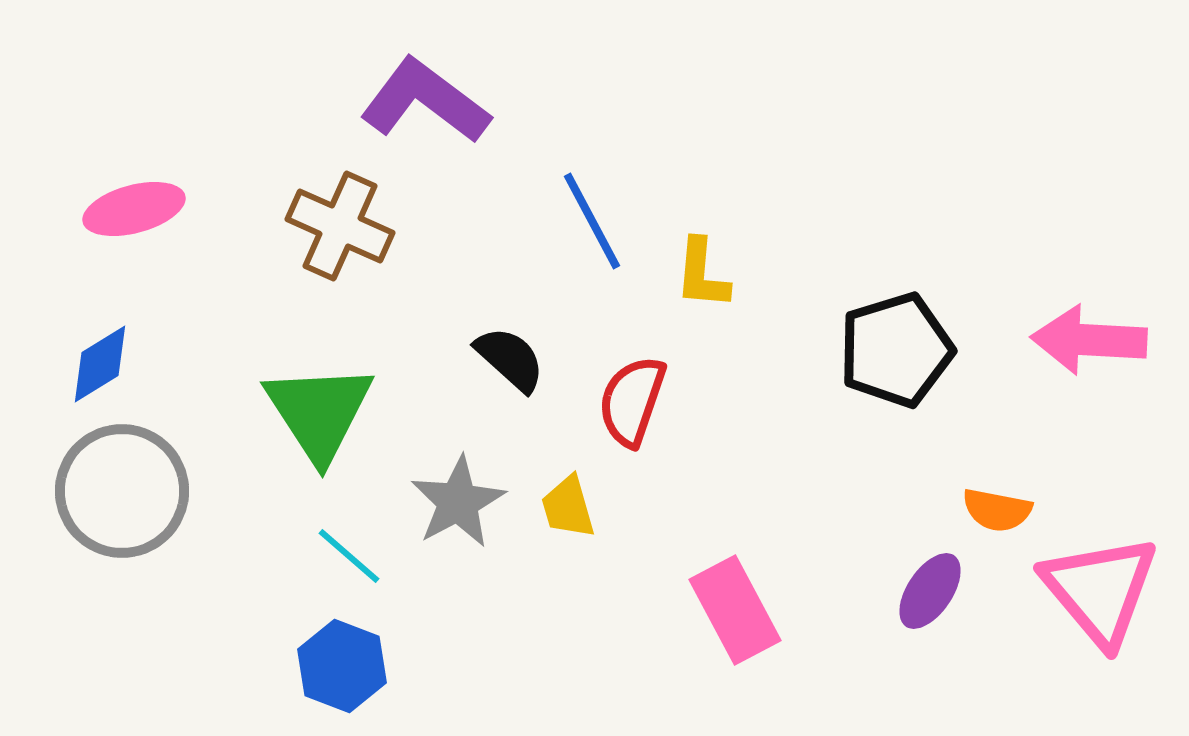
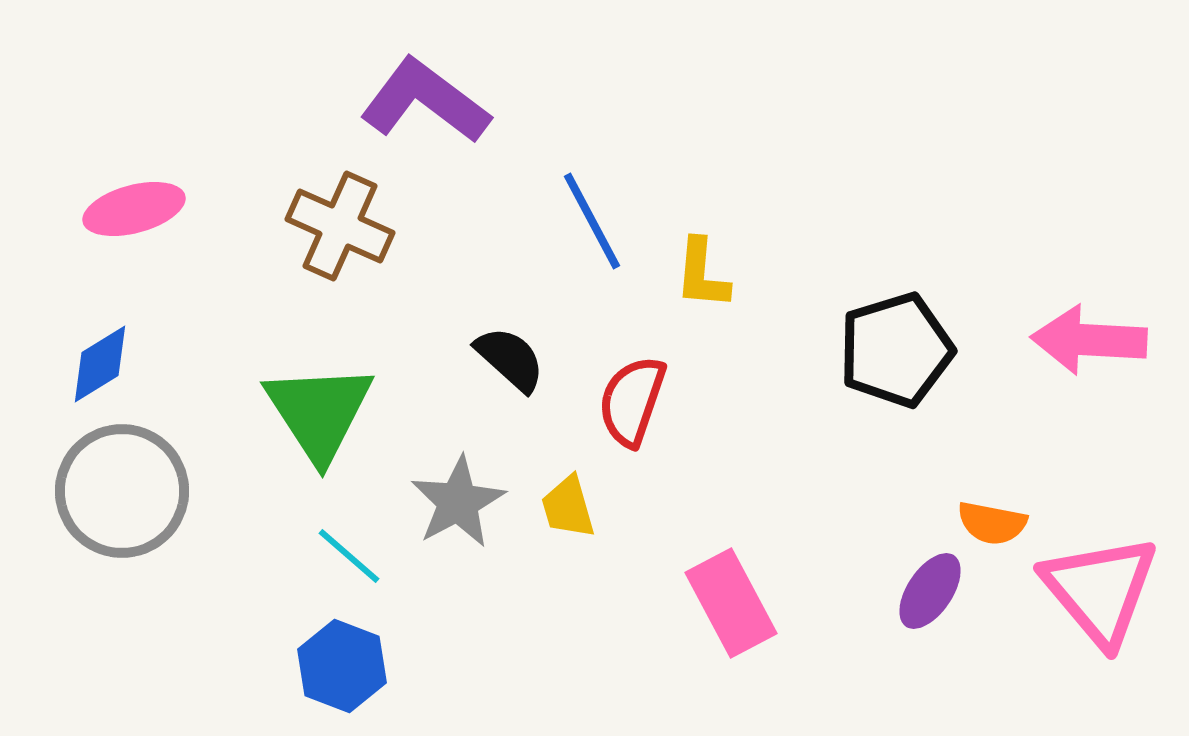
orange semicircle: moved 5 px left, 13 px down
pink rectangle: moved 4 px left, 7 px up
